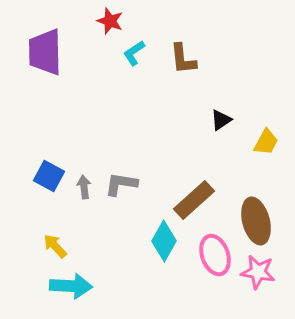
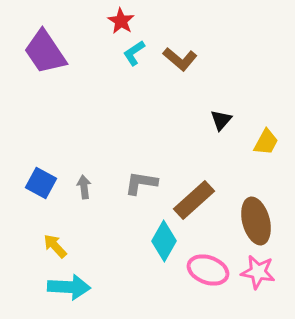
red star: moved 11 px right; rotated 12 degrees clockwise
purple trapezoid: rotated 33 degrees counterclockwise
brown L-shape: moved 3 px left; rotated 44 degrees counterclockwise
black triangle: rotated 15 degrees counterclockwise
blue square: moved 8 px left, 7 px down
gray L-shape: moved 20 px right, 1 px up
pink ellipse: moved 7 px left, 15 px down; rotated 51 degrees counterclockwise
cyan arrow: moved 2 px left, 1 px down
